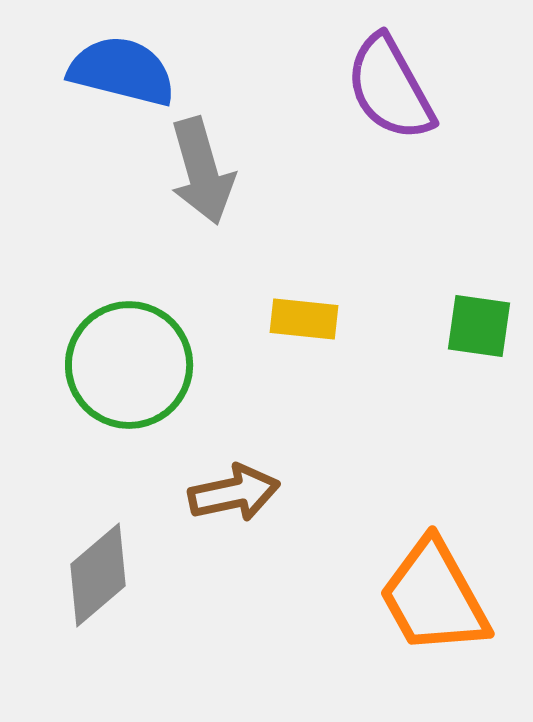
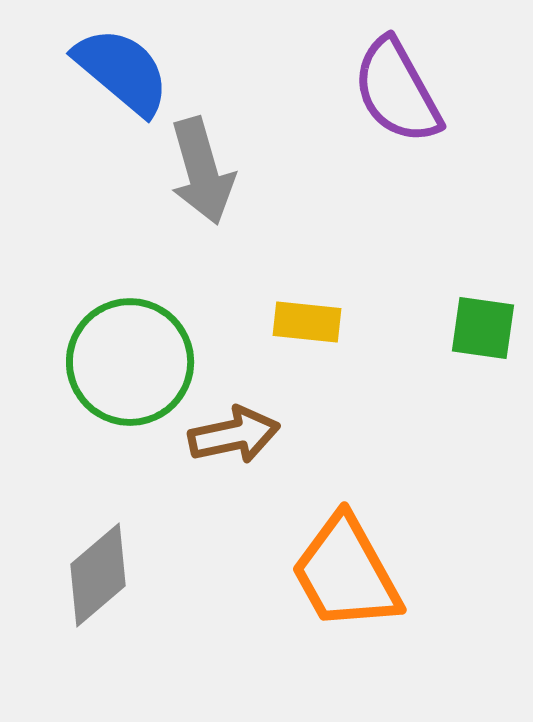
blue semicircle: rotated 26 degrees clockwise
purple semicircle: moved 7 px right, 3 px down
yellow rectangle: moved 3 px right, 3 px down
green square: moved 4 px right, 2 px down
green circle: moved 1 px right, 3 px up
brown arrow: moved 58 px up
orange trapezoid: moved 88 px left, 24 px up
